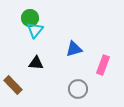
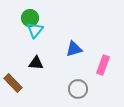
brown rectangle: moved 2 px up
